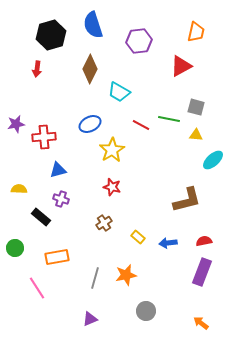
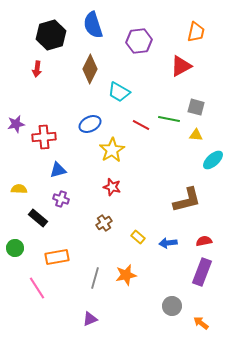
black rectangle: moved 3 px left, 1 px down
gray circle: moved 26 px right, 5 px up
